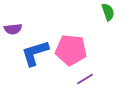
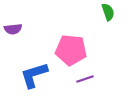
blue L-shape: moved 1 px left, 22 px down
purple line: rotated 12 degrees clockwise
